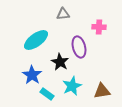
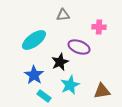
gray triangle: moved 1 px down
cyan ellipse: moved 2 px left
purple ellipse: rotated 55 degrees counterclockwise
black star: rotated 18 degrees clockwise
blue star: moved 2 px right
cyan star: moved 2 px left, 1 px up
cyan rectangle: moved 3 px left, 2 px down
